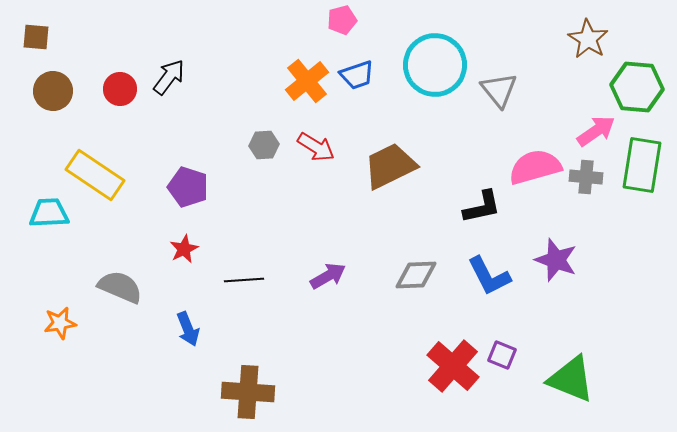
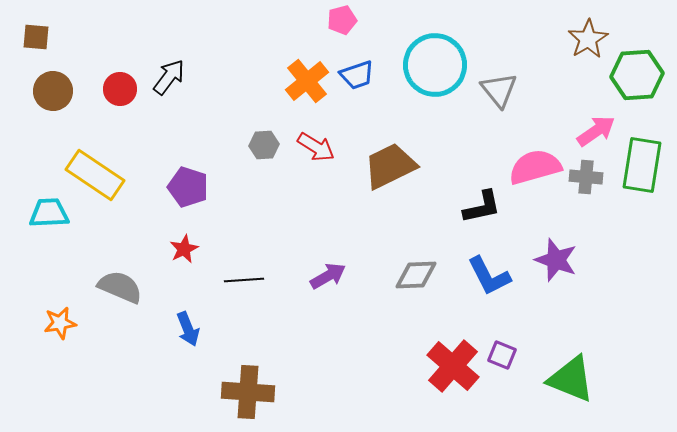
brown star: rotated 9 degrees clockwise
green hexagon: moved 12 px up; rotated 9 degrees counterclockwise
